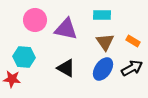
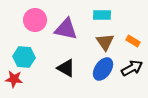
red star: moved 2 px right
